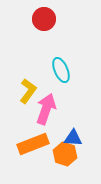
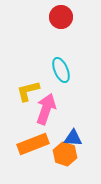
red circle: moved 17 px right, 2 px up
yellow L-shape: rotated 140 degrees counterclockwise
